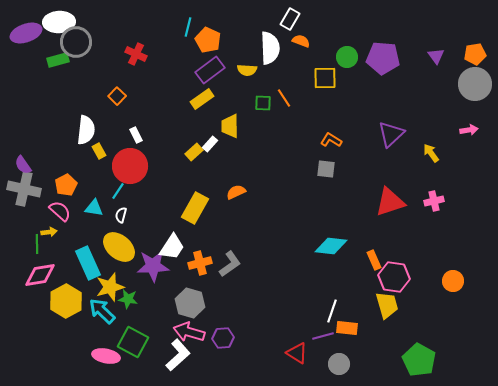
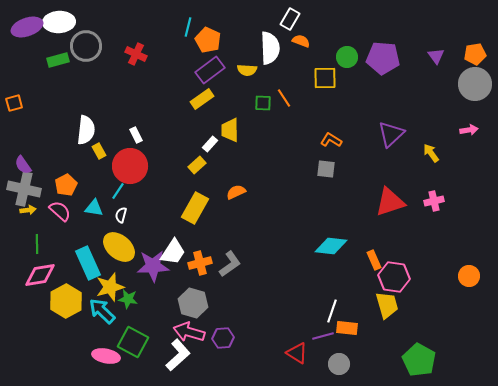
purple ellipse at (26, 33): moved 1 px right, 6 px up
gray circle at (76, 42): moved 10 px right, 4 px down
orange square at (117, 96): moved 103 px left, 7 px down; rotated 30 degrees clockwise
yellow trapezoid at (230, 126): moved 4 px down
yellow rectangle at (194, 152): moved 3 px right, 13 px down
yellow arrow at (49, 232): moved 21 px left, 22 px up
white trapezoid at (172, 247): moved 1 px right, 5 px down
orange circle at (453, 281): moved 16 px right, 5 px up
gray hexagon at (190, 303): moved 3 px right
